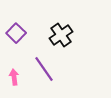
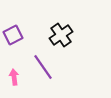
purple square: moved 3 px left, 2 px down; rotated 18 degrees clockwise
purple line: moved 1 px left, 2 px up
